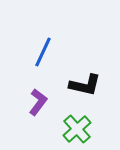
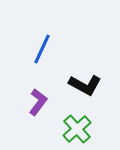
blue line: moved 1 px left, 3 px up
black L-shape: rotated 16 degrees clockwise
